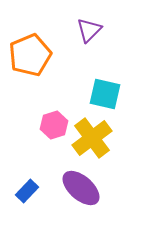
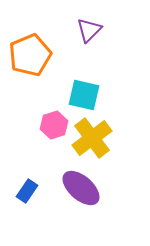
cyan square: moved 21 px left, 1 px down
blue rectangle: rotated 10 degrees counterclockwise
